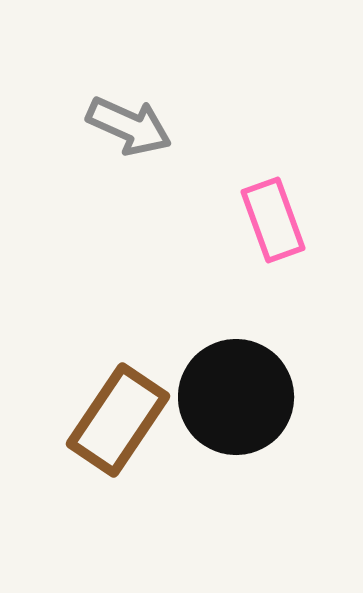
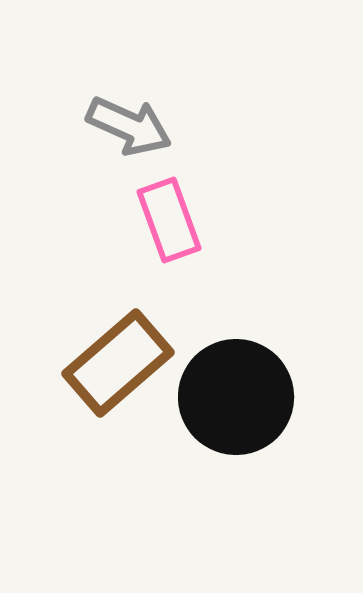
pink rectangle: moved 104 px left
brown rectangle: moved 57 px up; rotated 15 degrees clockwise
